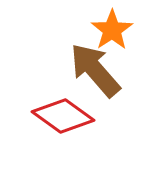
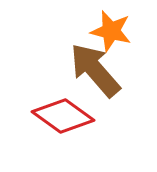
orange star: moved 1 px left, 1 px down; rotated 24 degrees counterclockwise
